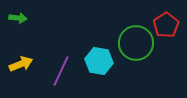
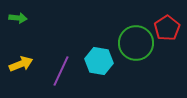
red pentagon: moved 1 px right, 3 px down
